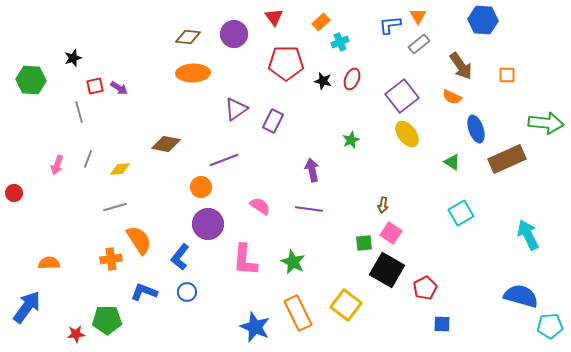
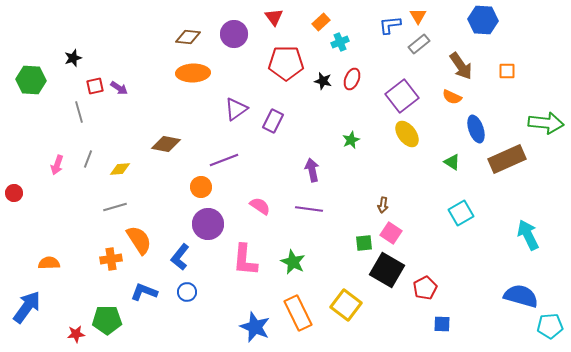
orange square at (507, 75): moved 4 px up
